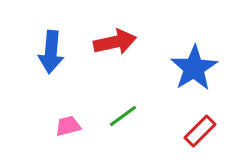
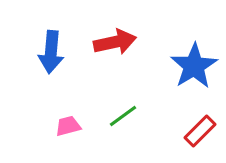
blue star: moved 2 px up
